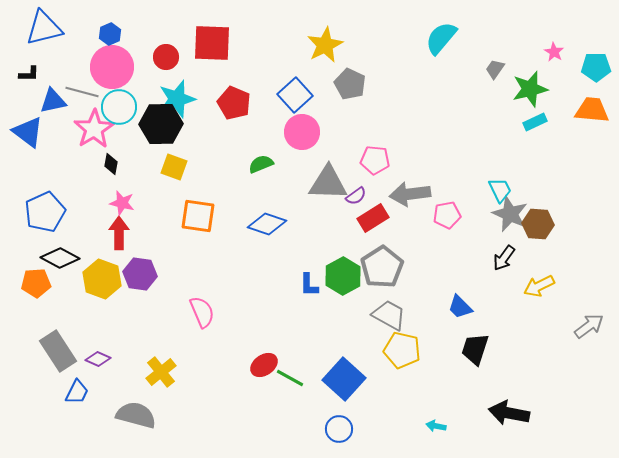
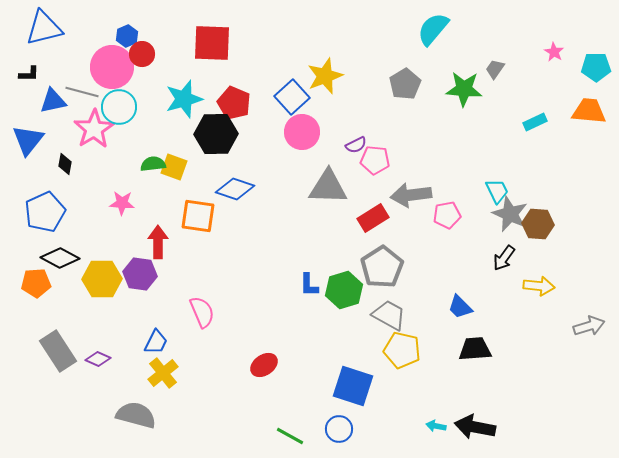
blue hexagon at (110, 34): moved 17 px right, 2 px down
cyan semicircle at (441, 38): moved 8 px left, 9 px up
yellow star at (325, 45): moved 31 px down; rotated 6 degrees clockwise
red circle at (166, 57): moved 24 px left, 3 px up
gray pentagon at (350, 84): moved 55 px right; rotated 16 degrees clockwise
green star at (530, 89): moved 66 px left; rotated 18 degrees clockwise
blue square at (295, 95): moved 3 px left, 2 px down
cyan star at (177, 99): moved 7 px right
orange trapezoid at (592, 110): moved 3 px left, 1 px down
black hexagon at (161, 124): moved 55 px right, 10 px down
blue triangle at (28, 132): moved 8 px down; rotated 32 degrees clockwise
black diamond at (111, 164): moved 46 px left
green semicircle at (261, 164): moved 108 px left; rotated 15 degrees clockwise
gray triangle at (328, 183): moved 4 px down
cyan trapezoid at (500, 190): moved 3 px left, 1 px down
gray arrow at (410, 194): moved 1 px right, 1 px down
purple semicircle at (356, 196): moved 51 px up; rotated 10 degrees clockwise
pink star at (122, 203): rotated 10 degrees counterclockwise
blue diamond at (267, 224): moved 32 px left, 35 px up
red arrow at (119, 233): moved 39 px right, 9 px down
green hexagon at (343, 276): moved 1 px right, 14 px down; rotated 12 degrees clockwise
yellow hexagon at (102, 279): rotated 21 degrees counterclockwise
yellow arrow at (539, 286): rotated 148 degrees counterclockwise
gray arrow at (589, 326): rotated 20 degrees clockwise
black trapezoid at (475, 349): rotated 68 degrees clockwise
yellow cross at (161, 372): moved 2 px right, 1 px down
green line at (290, 378): moved 58 px down
blue square at (344, 379): moved 9 px right, 7 px down; rotated 24 degrees counterclockwise
blue trapezoid at (77, 392): moved 79 px right, 50 px up
black arrow at (509, 413): moved 34 px left, 14 px down
